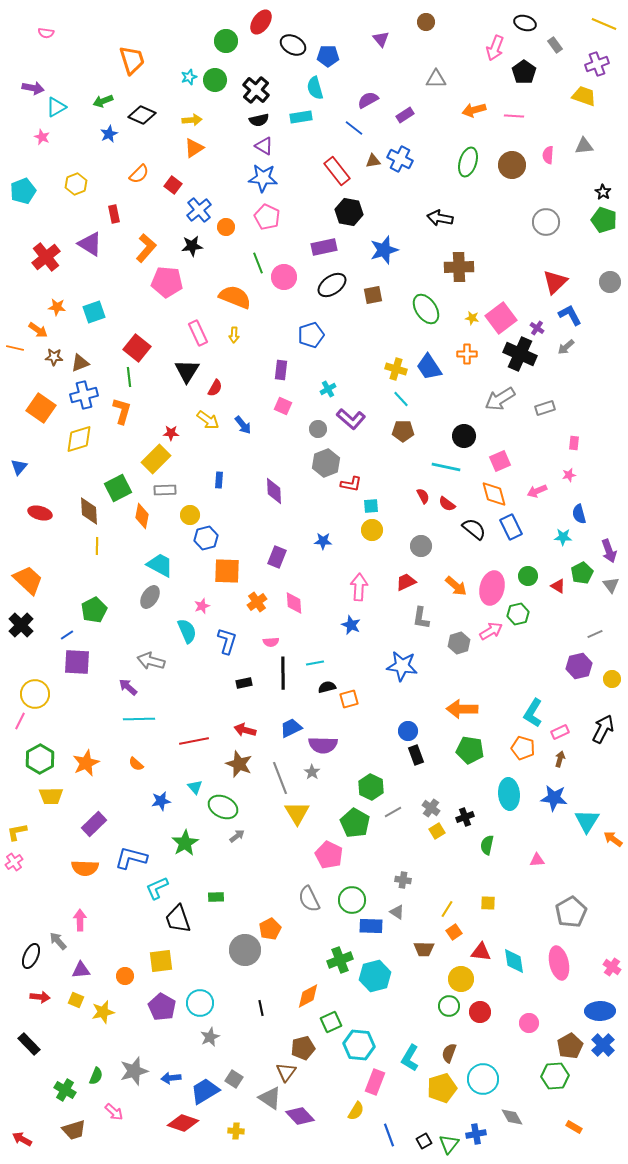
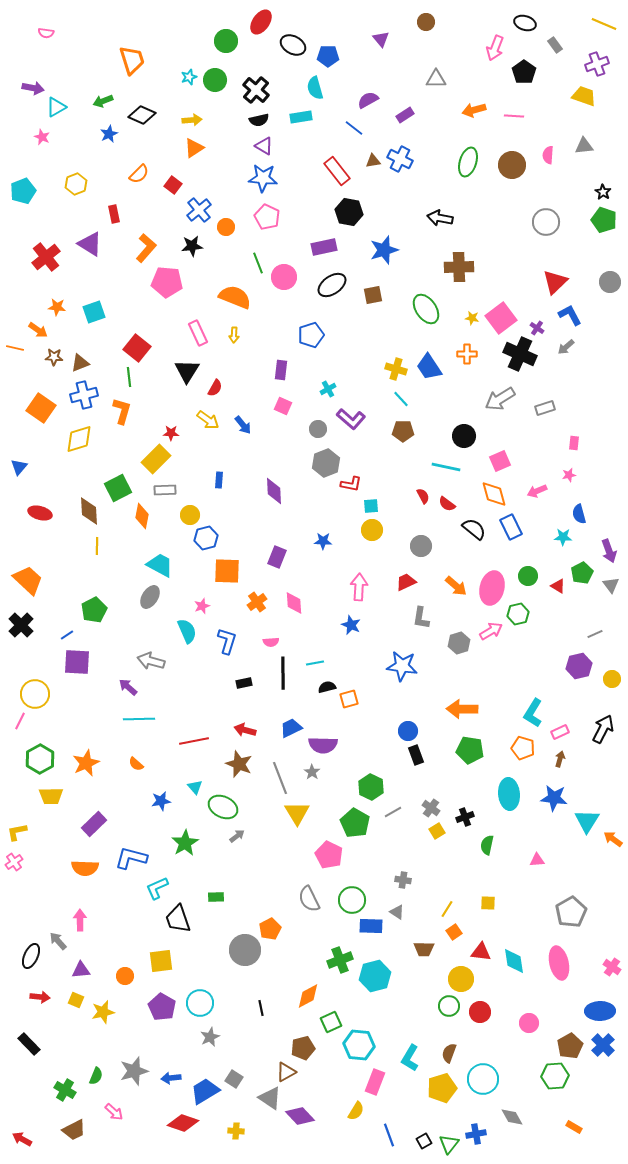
brown triangle at (286, 1072): rotated 25 degrees clockwise
brown trapezoid at (74, 1130): rotated 10 degrees counterclockwise
